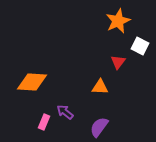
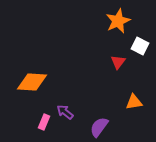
orange triangle: moved 34 px right, 15 px down; rotated 12 degrees counterclockwise
